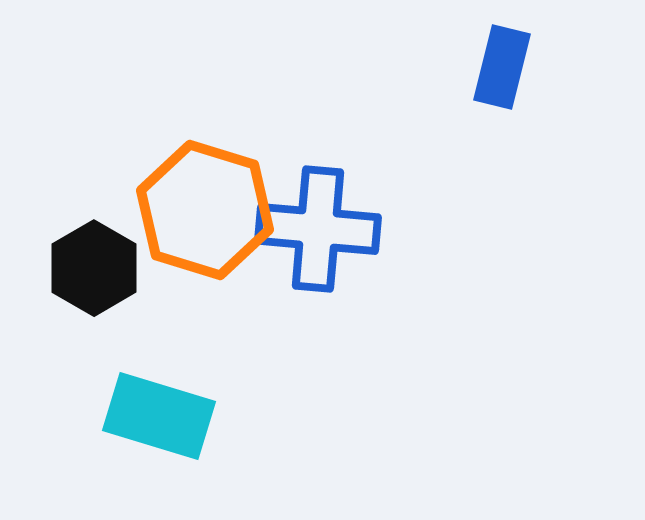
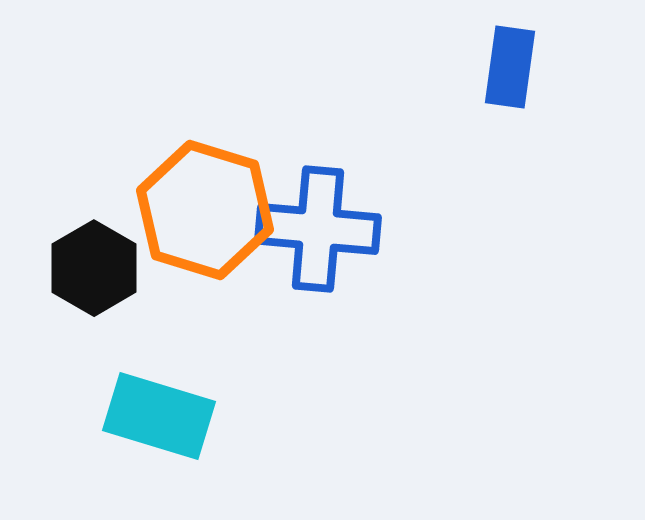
blue rectangle: moved 8 px right; rotated 6 degrees counterclockwise
